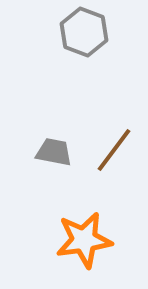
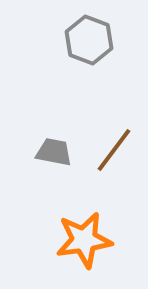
gray hexagon: moved 5 px right, 8 px down
